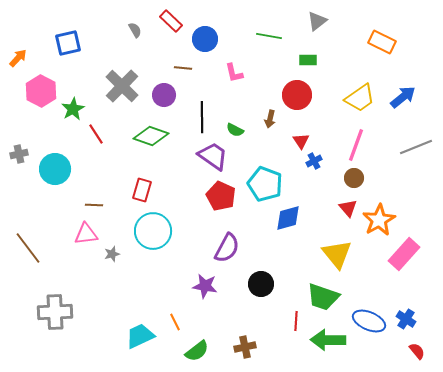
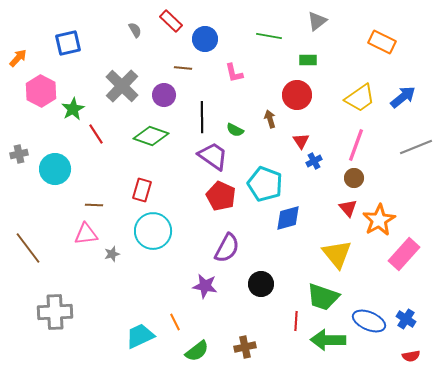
brown arrow at (270, 119): rotated 150 degrees clockwise
red semicircle at (417, 351): moved 6 px left, 5 px down; rotated 120 degrees clockwise
